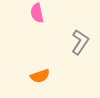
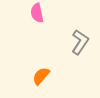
orange semicircle: moved 1 px right; rotated 150 degrees clockwise
